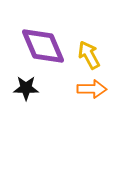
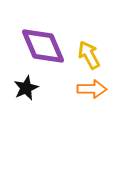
black star: rotated 25 degrees counterclockwise
